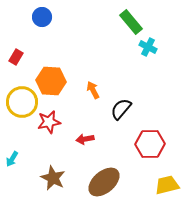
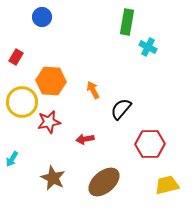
green rectangle: moved 4 px left; rotated 50 degrees clockwise
